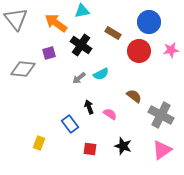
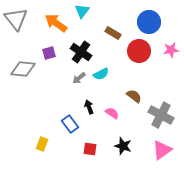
cyan triangle: rotated 42 degrees counterclockwise
black cross: moved 7 px down
pink semicircle: moved 2 px right, 1 px up
yellow rectangle: moved 3 px right, 1 px down
